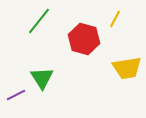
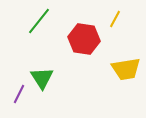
red hexagon: rotated 8 degrees counterclockwise
yellow trapezoid: moved 1 px left, 1 px down
purple line: moved 3 px right, 1 px up; rotated 36 degrees counterclockwise
